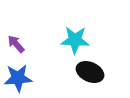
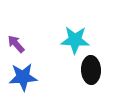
black ellipse: moved 1 px right, 2 px up; rotated 64 degrees clockwise
blue star: moved 5 px right, 1 px up
